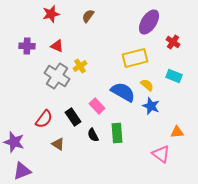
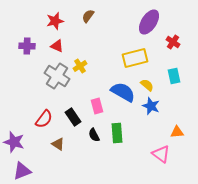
red star: moved 4 px right, 7 px down
cyan rectangle: rotated 56 degrees clockwise
pink rectangle: rotated 28 degrees clockwise
black semicircle: moved 1 px right
